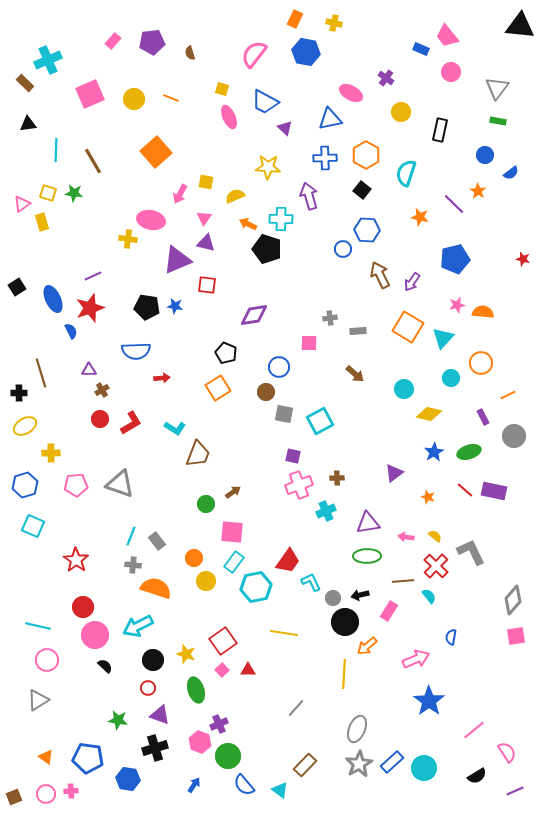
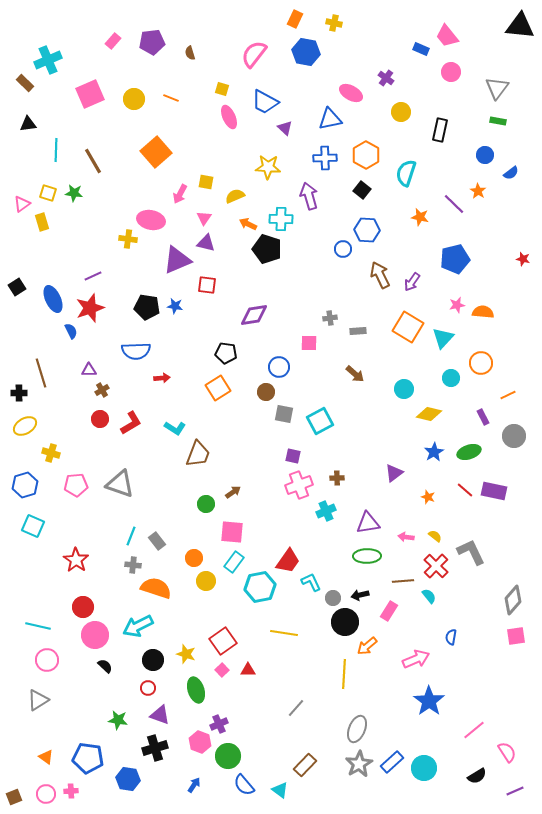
black pentagon at (226, 353): rotated 15 degrees counterclockwise
yellow cross at (51, 453): rotated 18 degrees clockwise
cyan hexagon at (256, 587): moved 4 px right
